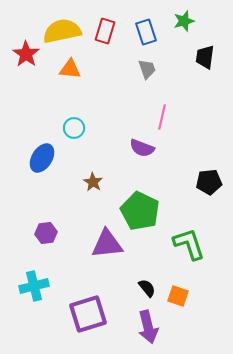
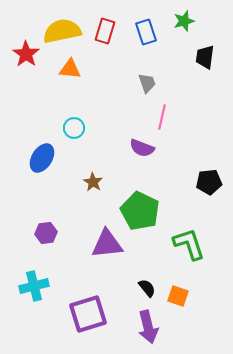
gray trapezoid: moved 14 px down
